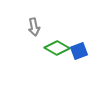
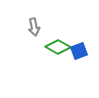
green diamond: moved 1 px right, 1 px up
